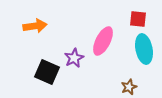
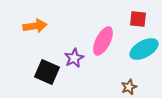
cyan ellipse: rotated 72 degrees clockwise
